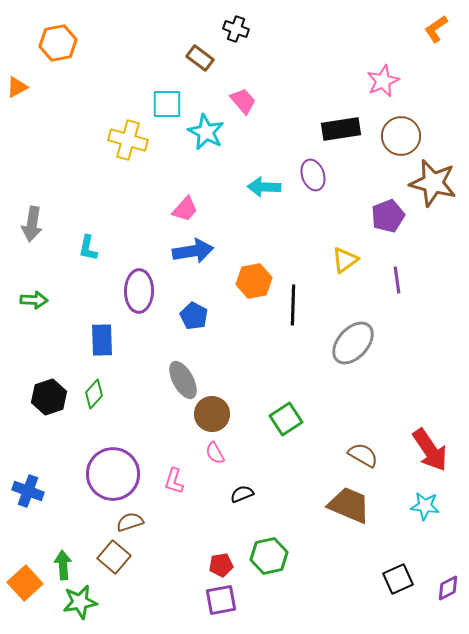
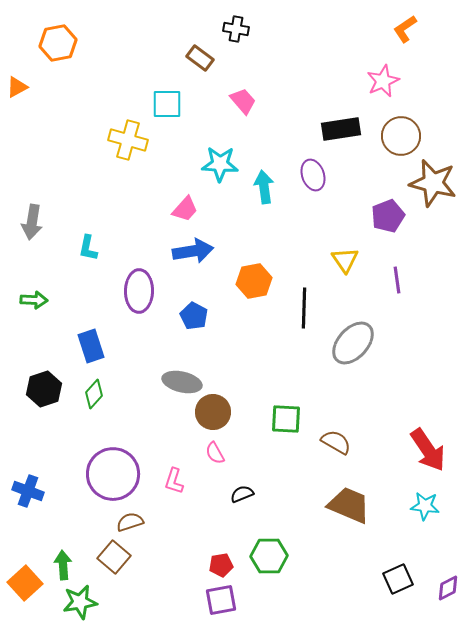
black cross at (236, 29): rotated 10 degrees counterclockwise
orange L-shape at (436, 29): moved 31 px left
cyan star at (206, 132): moved 14 px right, 32 px down; rotated 24 degrees counterclockwise
cyan arrow at (264, 187): rotated 80 degrees clockwise
gray arrow at (32, 224): moved 2 px up
yellow triangle at (345, 260): rotated 28 degrees counterclockwise
black line at (293, 305): moved 11 px right, 3 px down
blue rectangle at (102, 340): moved 11 px left, 6 px down; rotated 16 degrees counterclockwise
gray ellipse at (183, 380): moved 1 px left, 2 px down; rotated 48 degrees counterclockwise
black hexagon at (49, 397): moved 5 px left, 8 px up
brown circle at (212, 414): moved 1 px right, 2 px up
green square at (286, 419): rotated 36 degrees clockwise
red arrow at (430, 450): moved 2 px left
brown semicircle at (363, 455): moved 27 px left, 13 px up
green hexagon at (269, 556): rotated 12 degrees clockwise
